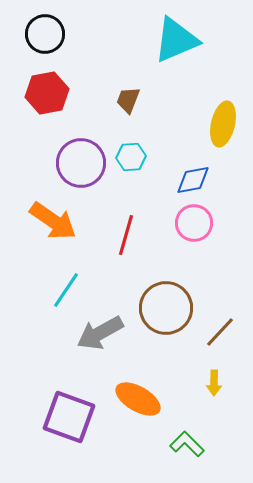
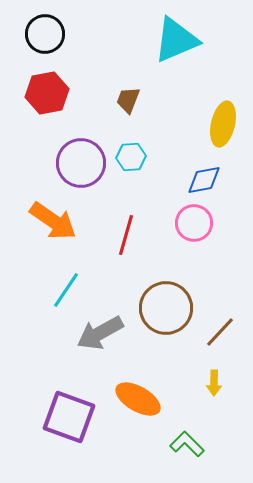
blue diamond: moved 11 px right
